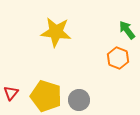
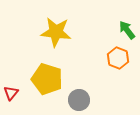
yellow pentagon: moved 1 px right, 17 px up
